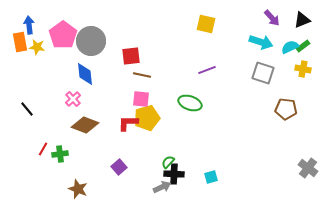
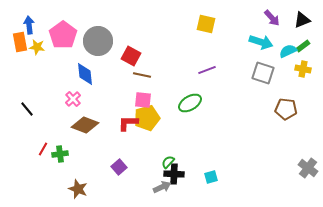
gray circle: moved 7 px right
cyan semicircle: moved 2 px left, 4 px down
red square: rotated 36 degrees clockwise
pink square: moved 2 px right, 1 px down
green ellipse: rotated 50 degrees counterclockwise
